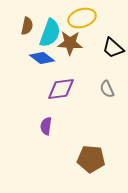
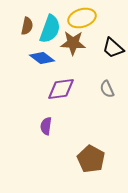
cyan semicircle: moved 4 px up
brown star: moved 3 px right
brown pentagon: rotated 24 degrees clockwise
